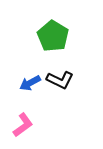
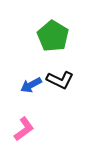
blue arrow: moved 1 px right, 2 px down
pink L-shape: moved 1 px right, 4 px down
